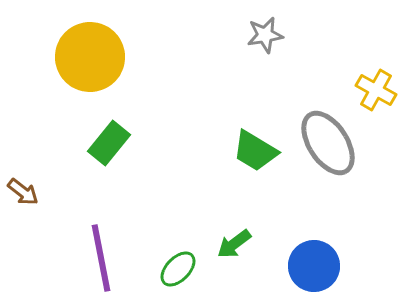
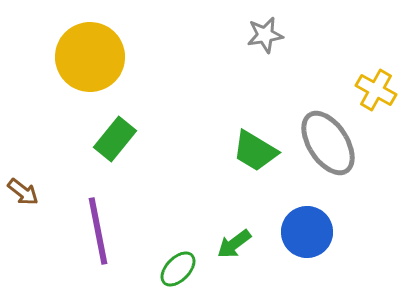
green rectangle: moved 6 px right, 4 px up
purple line: moved 3 px left, 27 px up
blue circle: moved 7 px left, 34 px up
